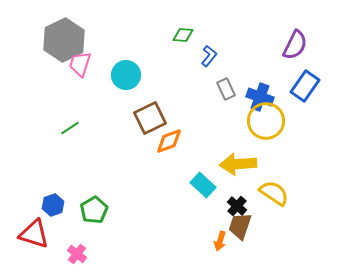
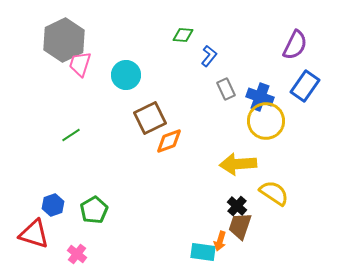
green line: moved 1 px right, 7 px down
cyan rectangle: moved 67 px down; rotated 35 degrees counterclockwise
